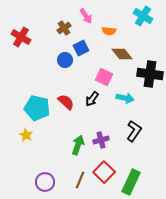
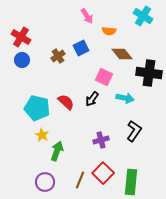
pink arrow: moved 1 px right
brown cross: moved 6 px left, 28 px down
blue circle: moved 43 px left
black cross: moved 1 px left, 1 px up
yellow star: moved 16 px right
green arrow: moved 21 px left, 6 px down
red square: moved 1 px left, 1 px down
green rectangle: rotated 20 degrees counterclockwise
